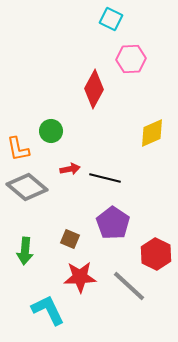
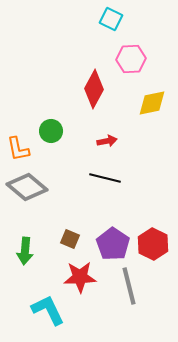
yellow diamond: moved 30 px up; rotated 12 degrees clockwise
red arrow: moved 37 px right, 28 px up
purple pentagon: moved 21 px down
red hexagon: moved 3 px left, 10 px up
gray line: rotated 33 degrees clockwise
